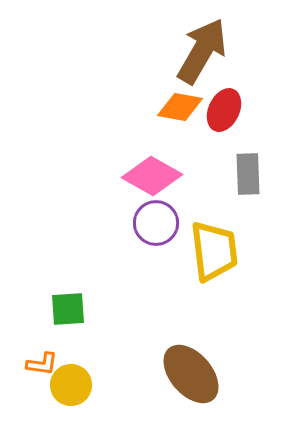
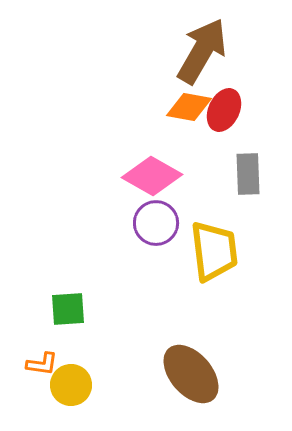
orange diamond: moved 9 px right
